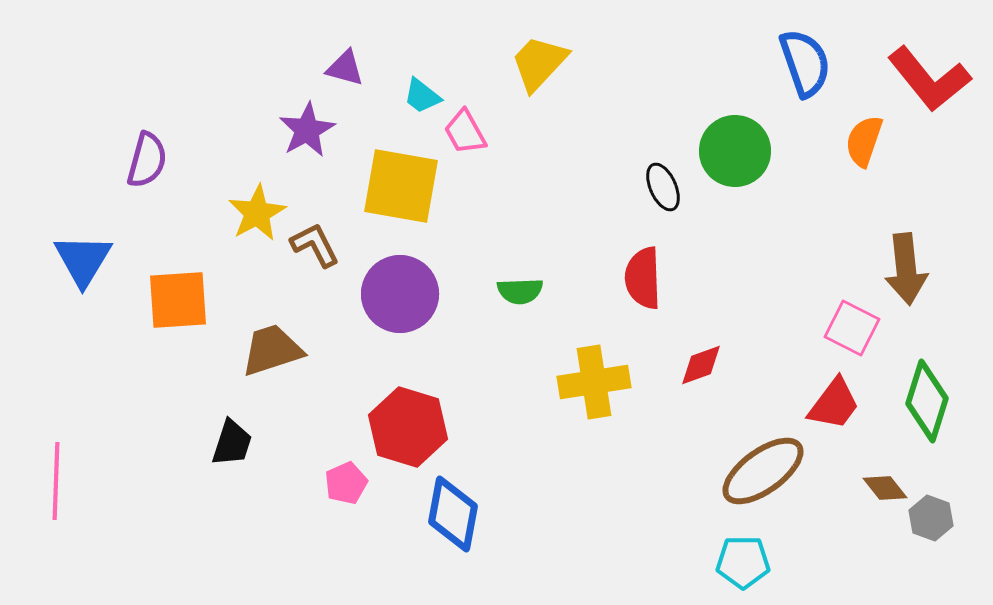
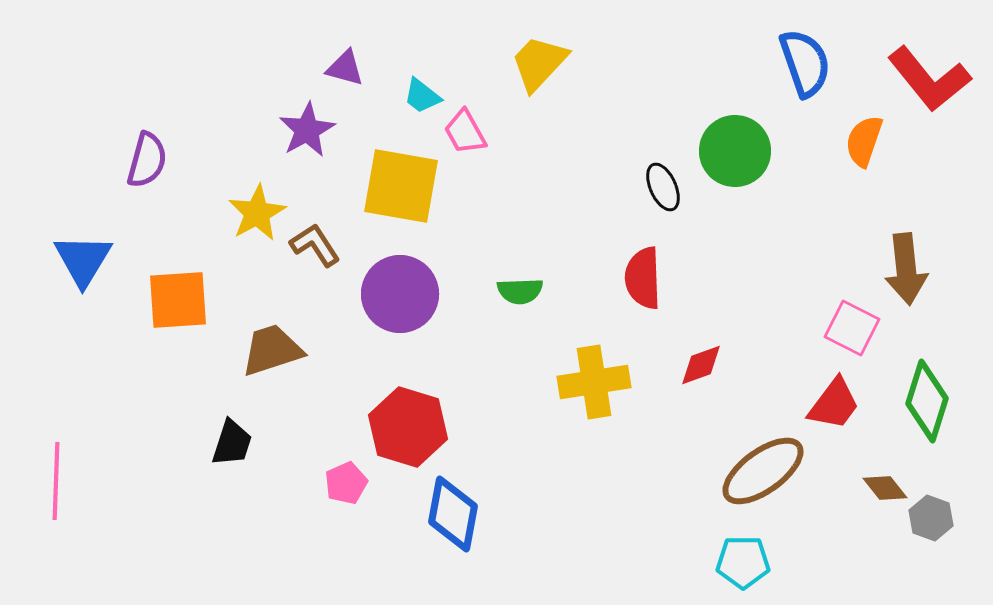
brown L-shape: rotated 6 degrees counterclockwise
